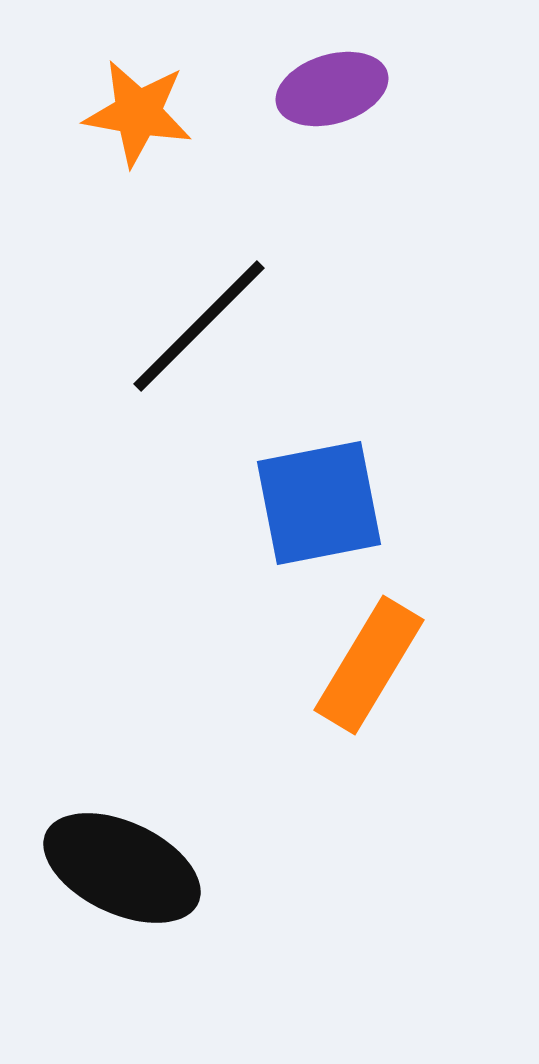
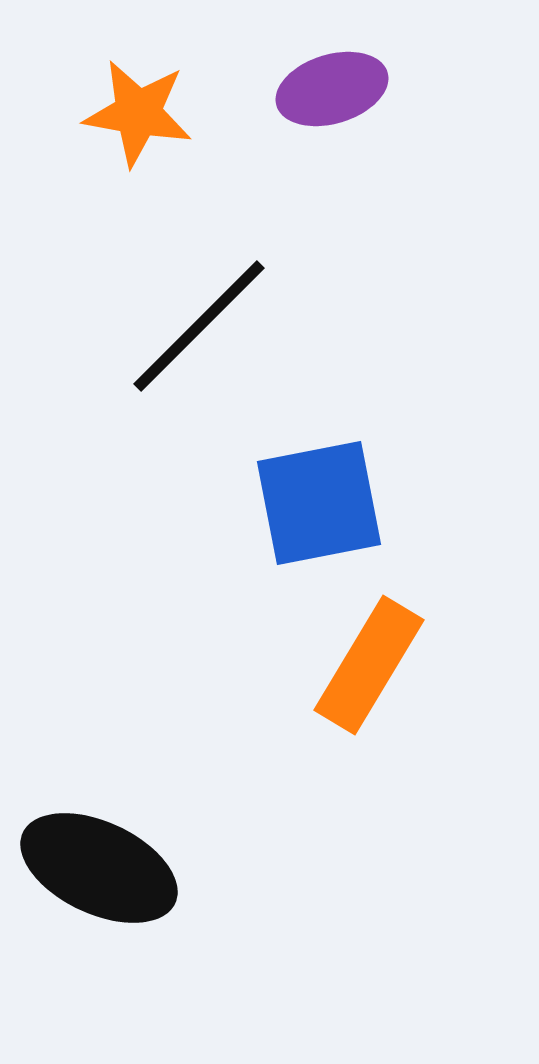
black ellipse: moved 23 px left
